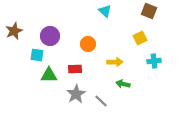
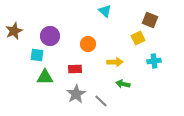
brown square: moved 1 px right, 9 px down
yellow square: moved 2 px left
green triangle: moved 4 px left, 2 px down
